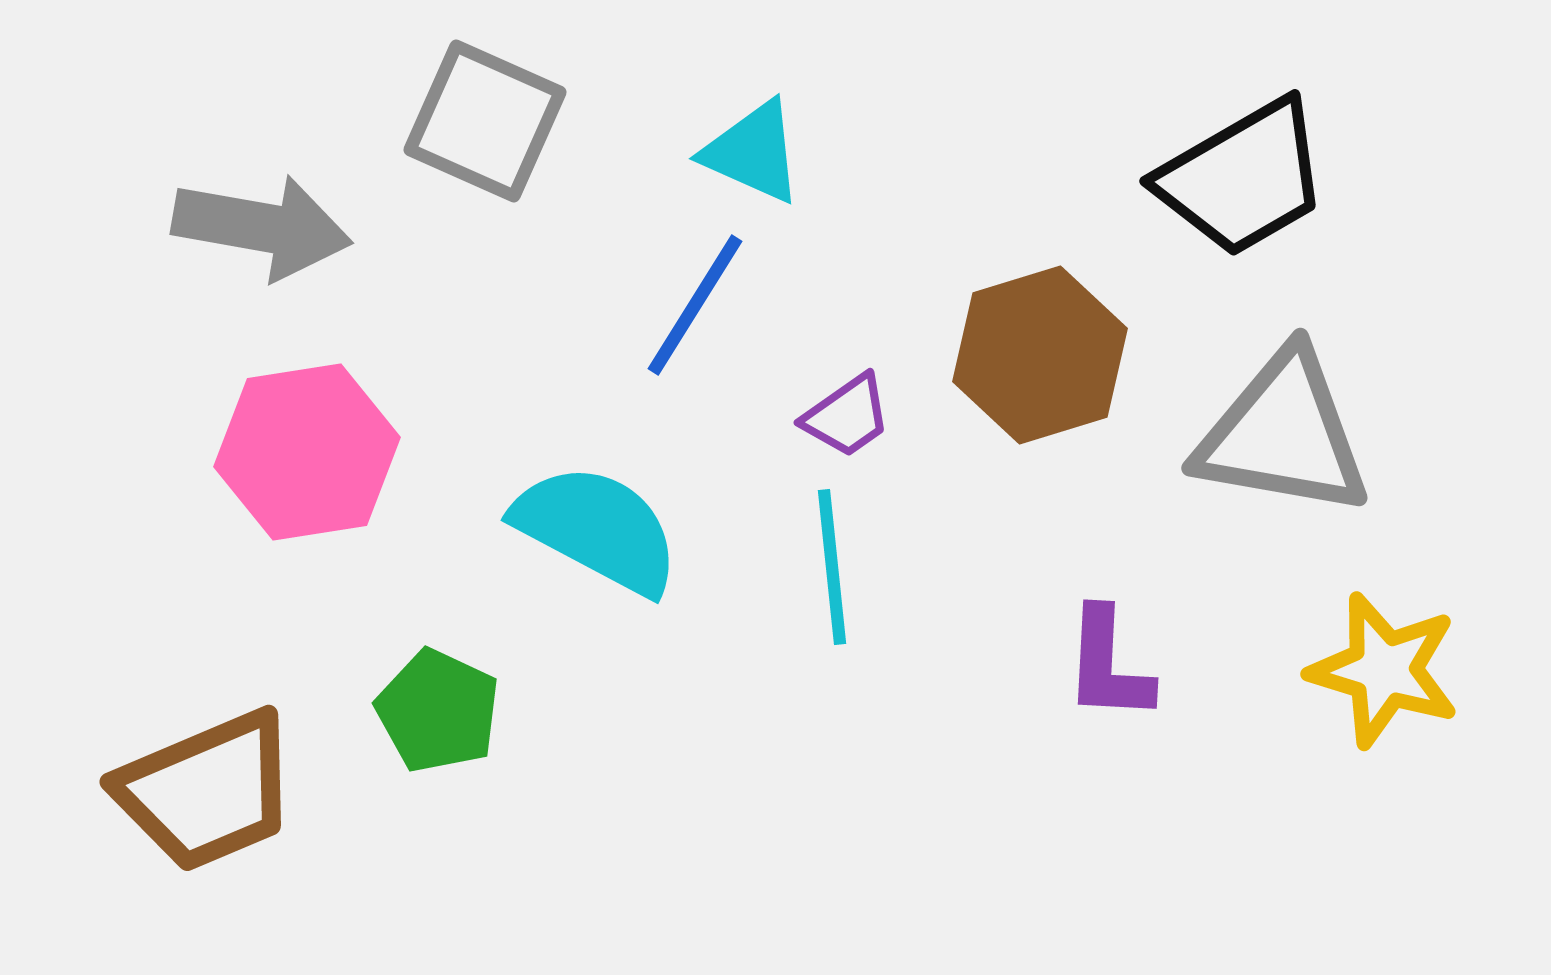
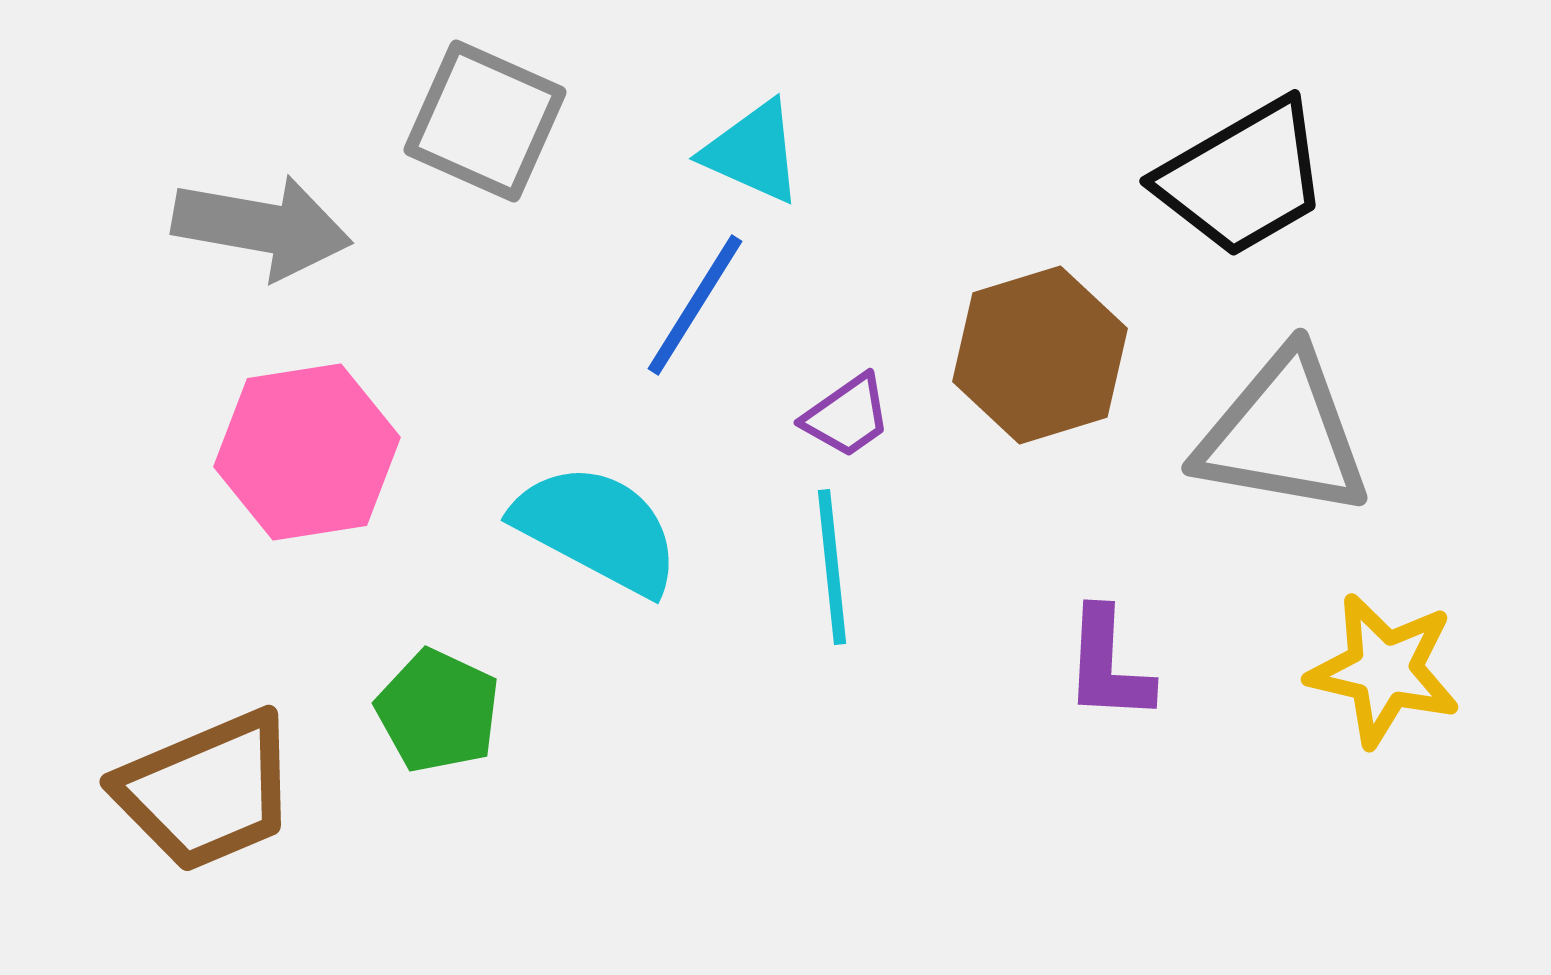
yellow star: rotated 4 degrees counterclockwise
